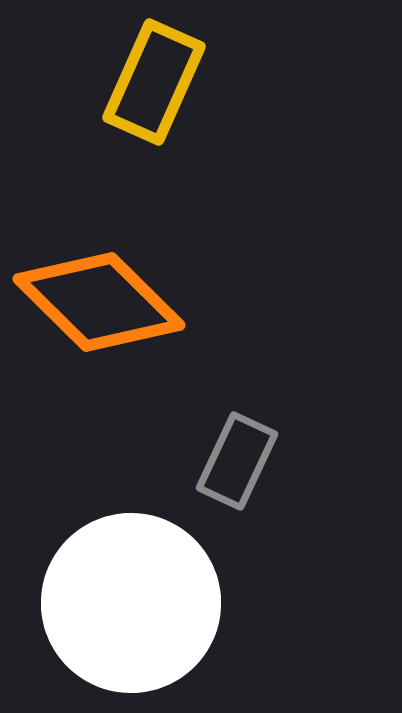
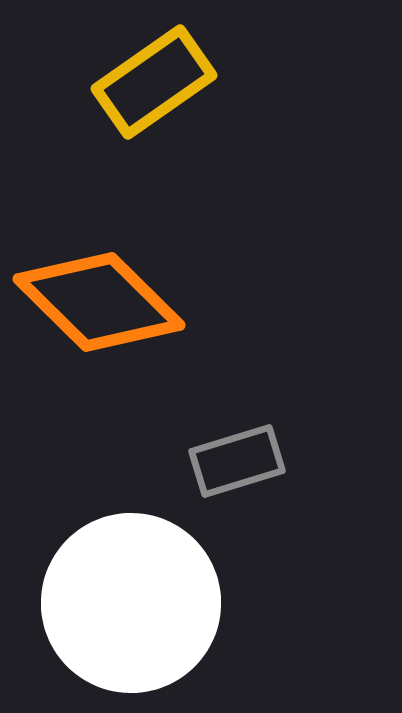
yellow rectangle: rotated 31 degrees clockwise
gray rectangle: rotated 48 degrees clockwise
